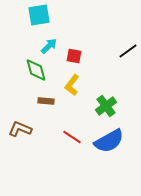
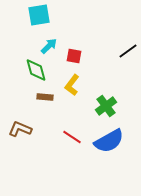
brown rectangle: moved 1 px left, 4 px up
